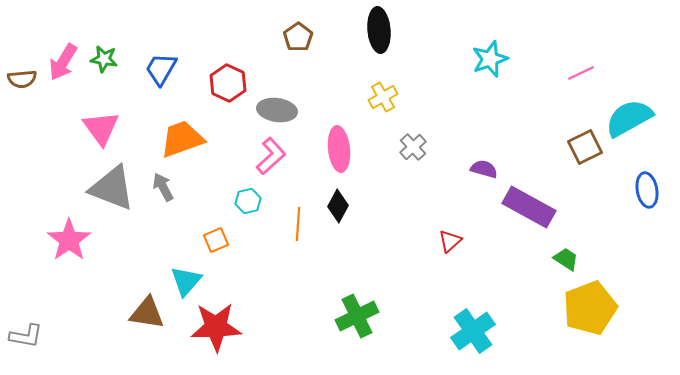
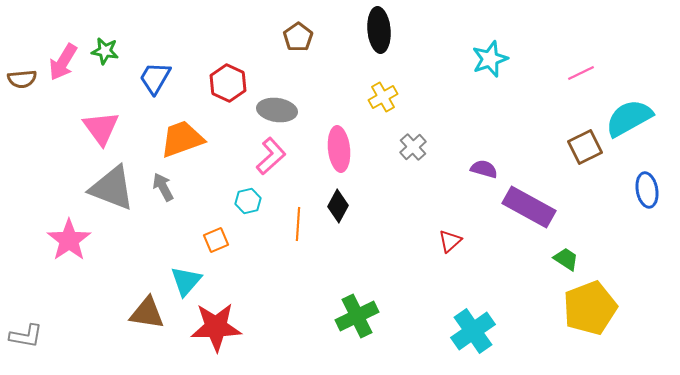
green star: moved 1 px right, 8 px up
blue trapezoid: moved 6 px left, 9 px down
